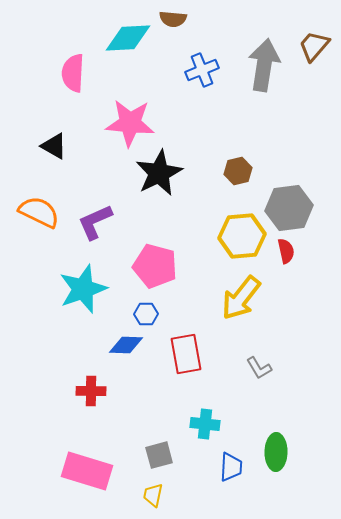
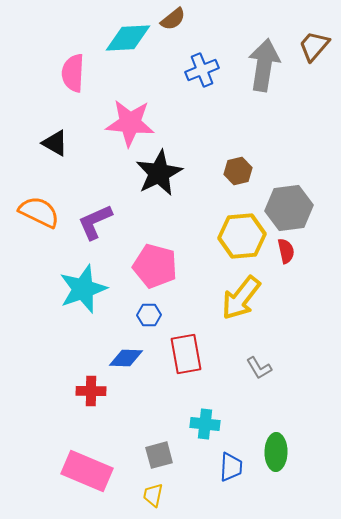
brown semicircle: rotated 44 degrees counterclockwise
black triangle: moved 1 px right, 3 px up
blue hexagon: moved 3 px right, 1 px down
blue diamond: moved 13 px down
pink rectangle: rotated 6 degrees clockwise
